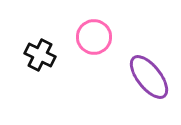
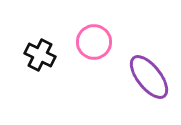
pink circle: moved 5 px down
